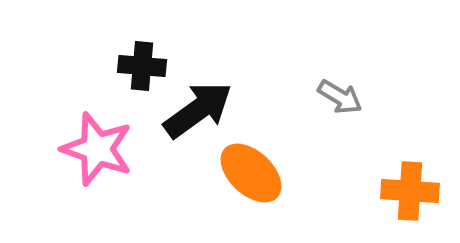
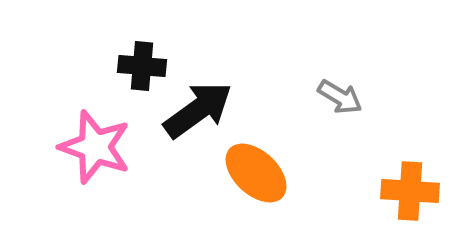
pink star: moved 2 px left, 2 px up
orange ellipse: moved 5 px right
